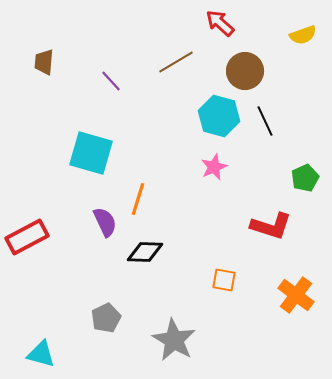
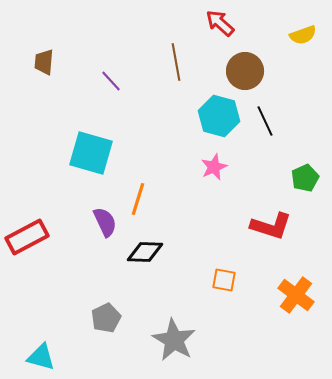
brown line: rotated 69 degrees counterclockwise
cyan triangle: moved 3 px down
